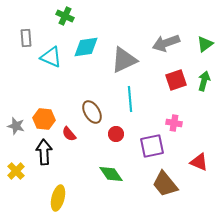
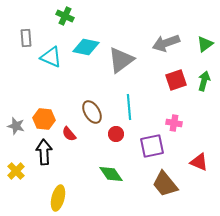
cyan diamond: rotated 20 degrees clockwise
gray triangle: moved 3 px left; rotated 12 degrees counterclockwise
cyan line: moved 1 px left, 8 px down
